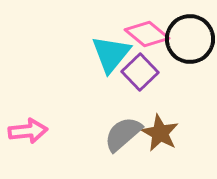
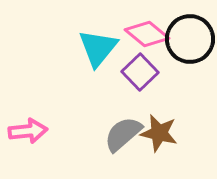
cyan triangle: moved 13 px left, 6 px up
brown star: moved 1 px left; rotated 15 degrees counterclockwise
